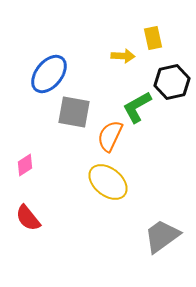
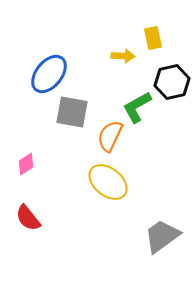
gray square: moved 2 px left
pink diamond: moved 1 px right, 1 px up
